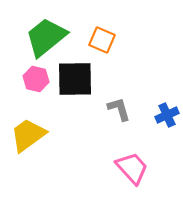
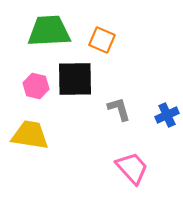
green trapezoid: moved 3 px right, 6 px up; rotated 36 degrees clockwise
pink hexagon: moved 7 px down
yellow trapezoid: moved 2 px right; rotated 45 degrees clockwise
